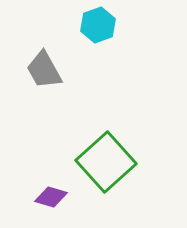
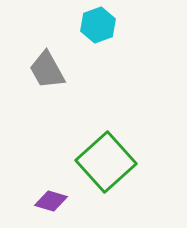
gray trapezoid: moved 3 px right
purple diamond: moved 4 px down
